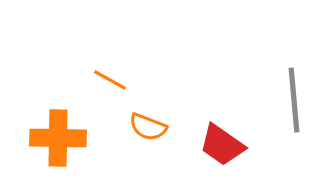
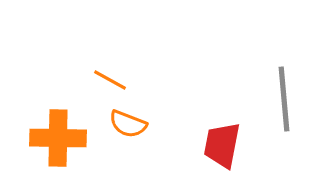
gray line: moved 10 px left, 1 px up
orange semicircle: moved 20 px left, 3 px up
red trapezoid: rotated 66 degrees clockwise
